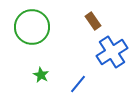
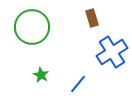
brown rectangle: moved 1 px left, 3 px up; rotated 18 degrees clockwise
